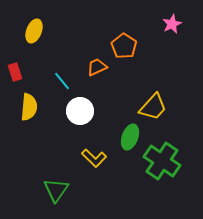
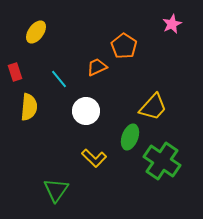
yellow ellipse: moved 2 px right, 1 px down; rotated 15 degrees clockwise
cyan line: moved 3 px left, 2 px up
white circle: moved 6 px right
